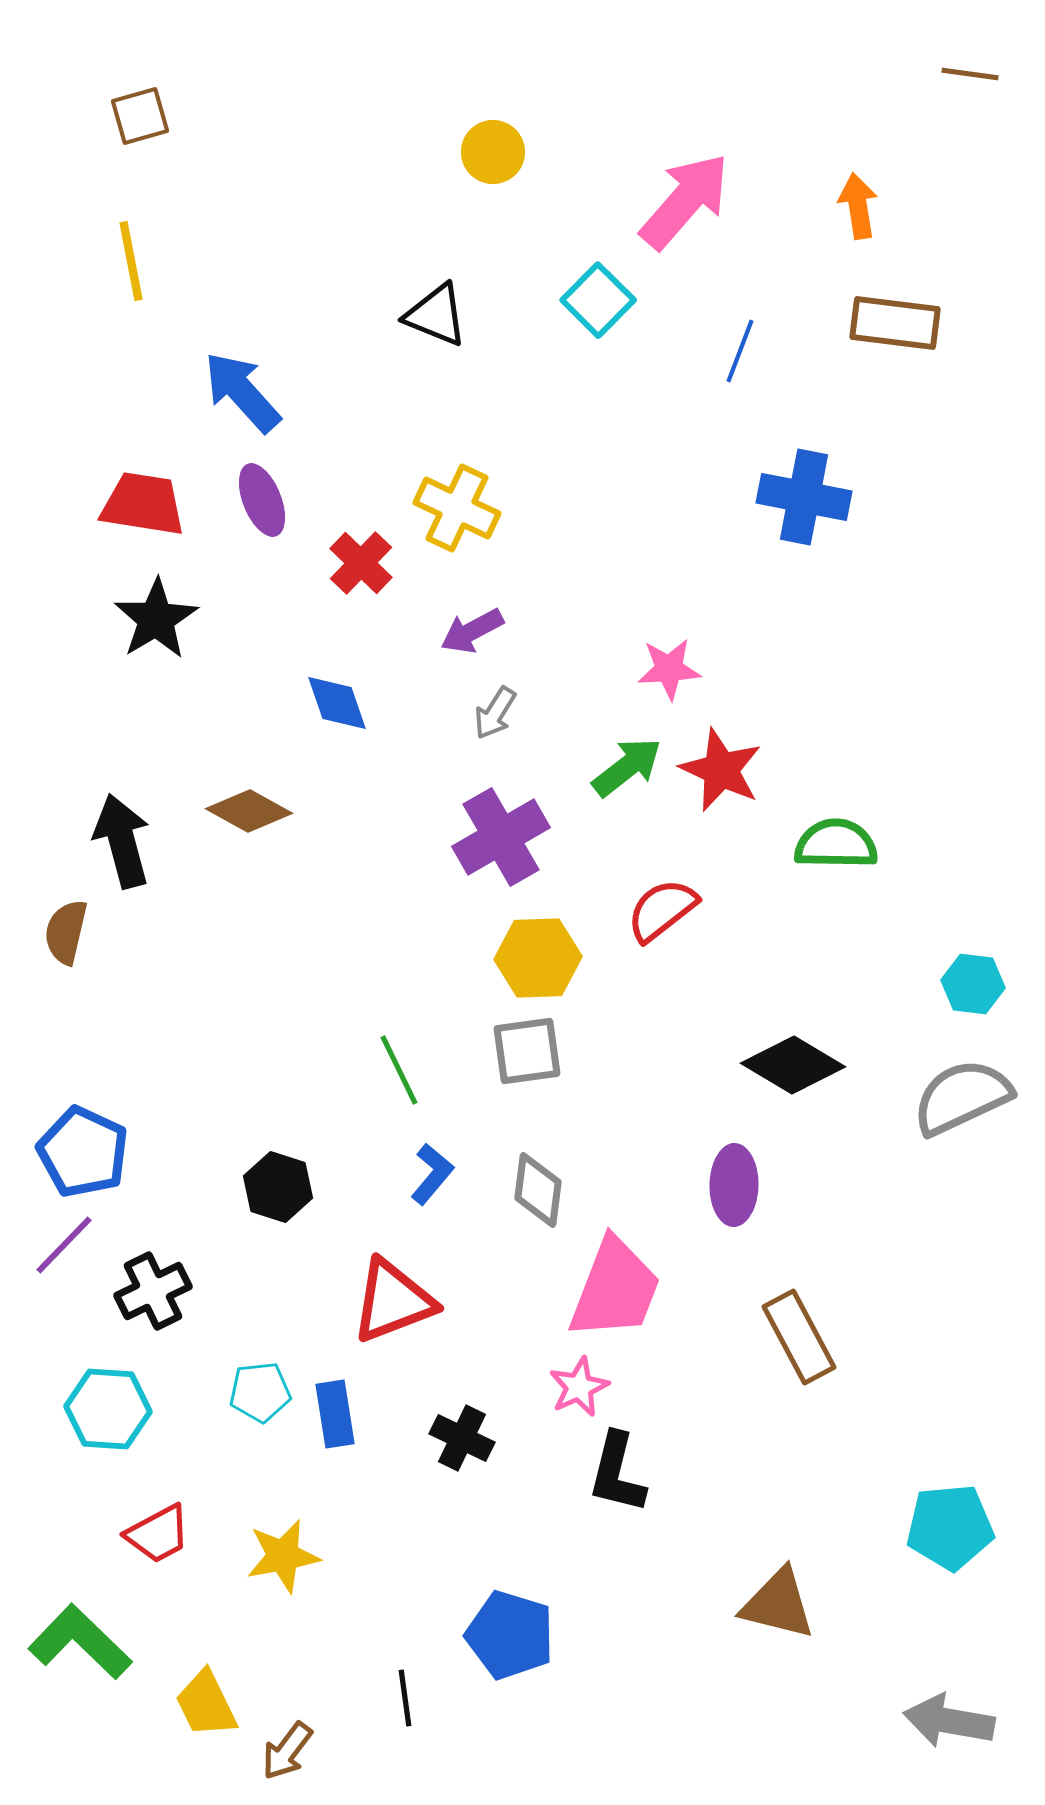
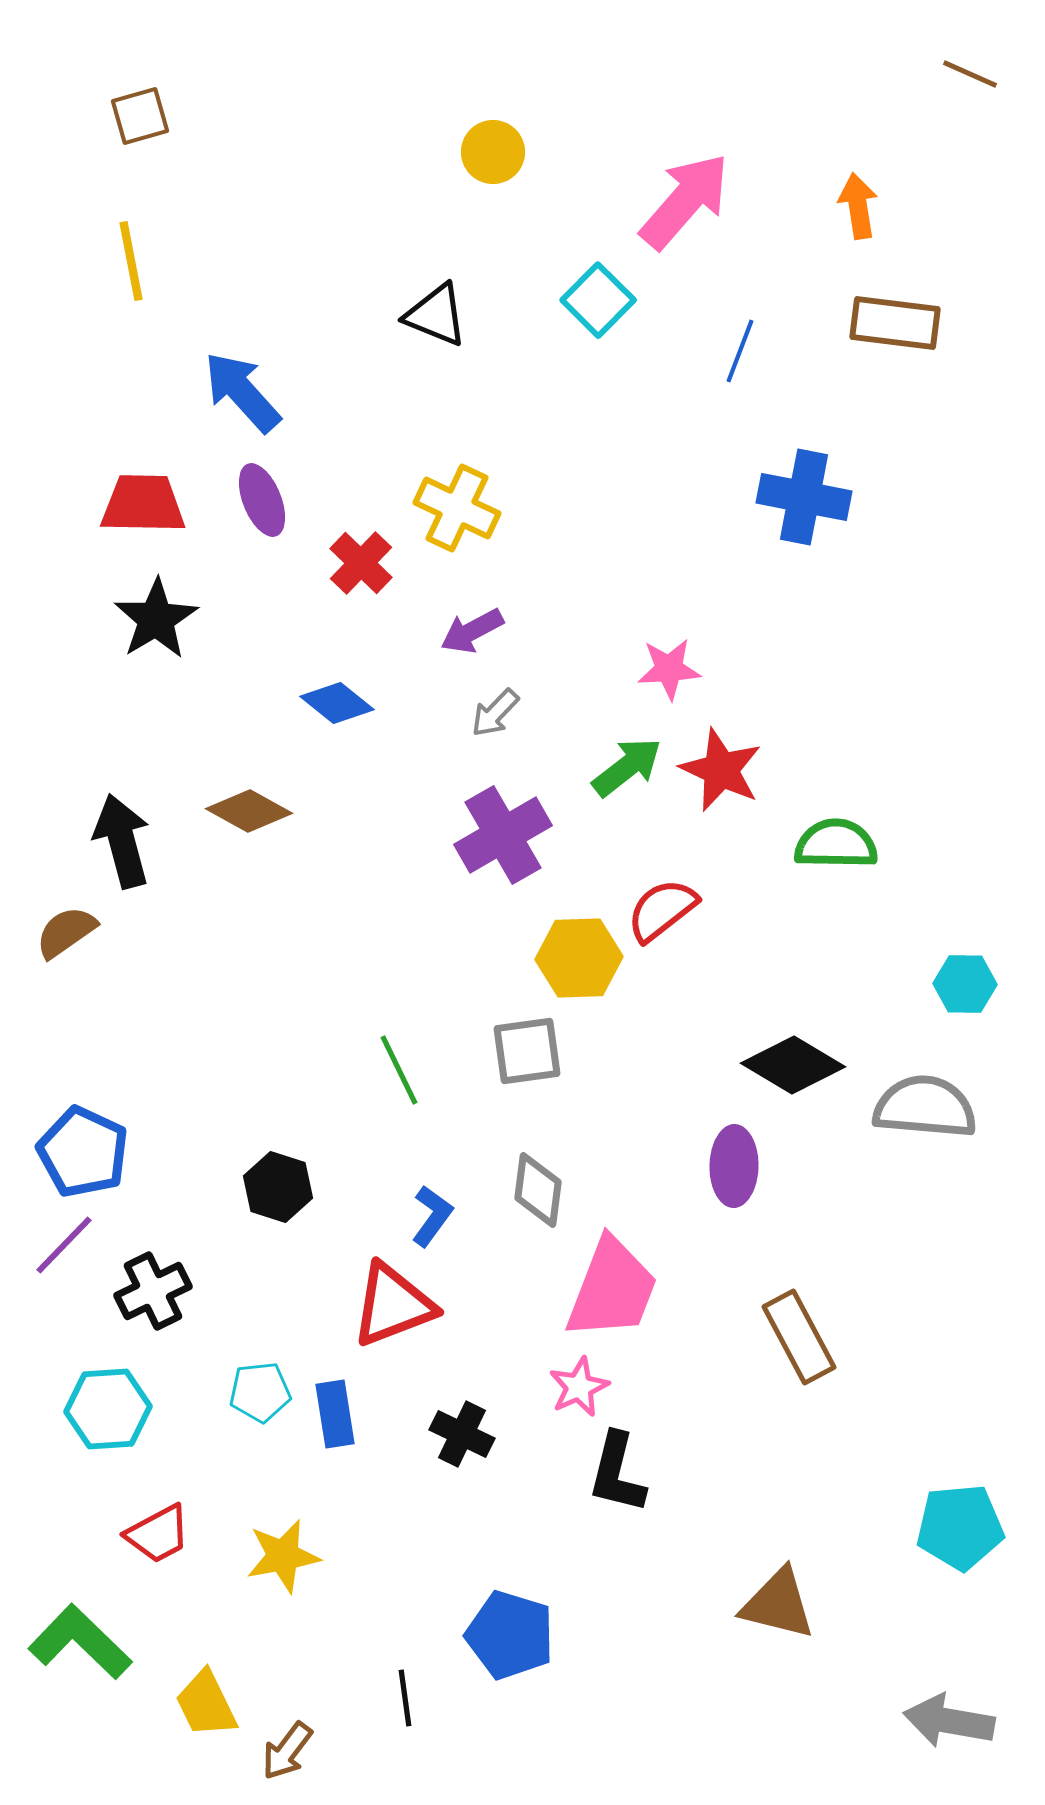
brown line at (970, 74): rotated 16 degrees clockwise
red trapezoid at (143, 504): rotated 8 degrees counterclockwise
blue diamond at (337, 703): rotated 32 degrees counterclockwise
gray arrow at (495, 713): rotated 12 degrees clockwise
purple cross at (501, 837): moved 2 px right, 2 px up
brown semicircle at (66, 932): rotated 42 degrees clockwise
yellow hexagon at (538, 958): moved 41 px right
cyan hexagon at (973, 984): moved 8 px left; rotated 6 degrees counterclockwise
gray semicircle at (962, 1097): moved 37 px left, 10 px down; rotated 30 degrees clockwise
blue L-shape at (432, 1174): moved 42 px down; rotated 4 degrees counterclockwise
purple ellipse at (734, 1185): moved 19 px up
pink trapezoid at (615, 1289): moved 3 px left
red triangle at (393, 1301): moved 4 px down
cyan hexagon at (108, 1409): rotated 8 degrees counterclockwise
black cross at (462, 1438): moved 4 px up
cyan pentagon at (950, 1527): moved 10 px right
